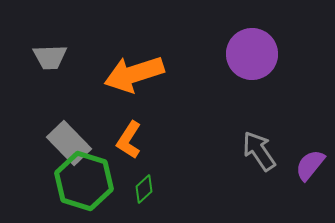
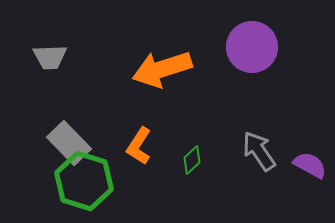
purple circle: moved 7 px up
orange arrow: moved 28 px right, 5 px up
orange L-shape: moved 10 px right, 6 px down
purple semicircle: rotated 80 degrees clockwise
green diamond: moved 48 px right, 29 px up
